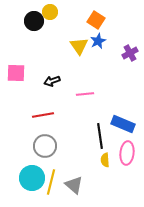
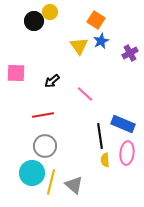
blue star: moved 3 px right
black arrow: rotated 21 degrees counterclockwise
pink line: rotated 48 degrees clockwise
cyan circle: moved 5 px up
